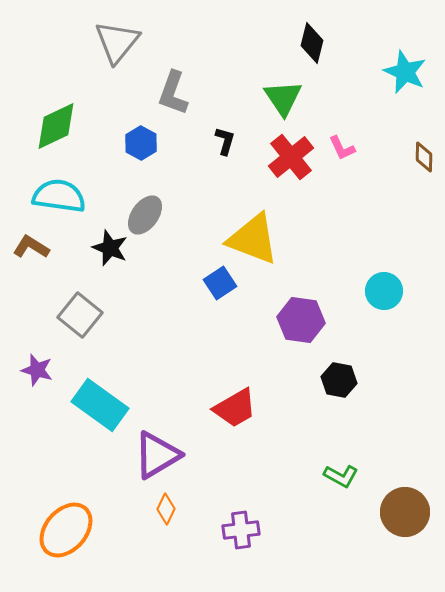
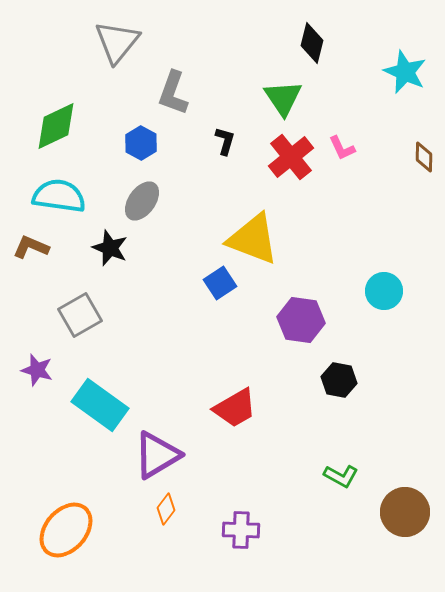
gray ellipse: moved 3 px left, 14 px up
brown L-shape: rotated 9 degrees counterclockwise
gray square: rotated 21 degrees clockwise
orange diamond: rotated 12 degrees clockwise
purple cross: rotated 9 degrees clockwise
